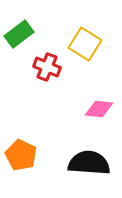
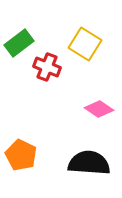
green rectangle: moved 9 px down
pink diamond: rotated 28 degrees clockwise
